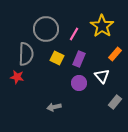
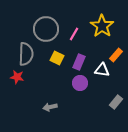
orange rectangle: moved 1 px right, 1 px down
purple rectangle: moved 3 px down
white triangle: moved 6 px up; rotated 42 degrees counterclockwise
purple circle: moved 1 px right
gray rectangle: moved 1 px right
gray arrow: moved 4 px left
